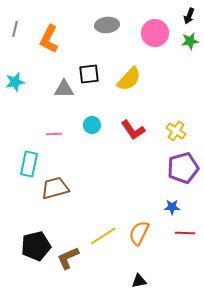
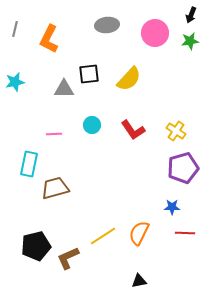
black arrow: moved 2 px right, 1 px up
